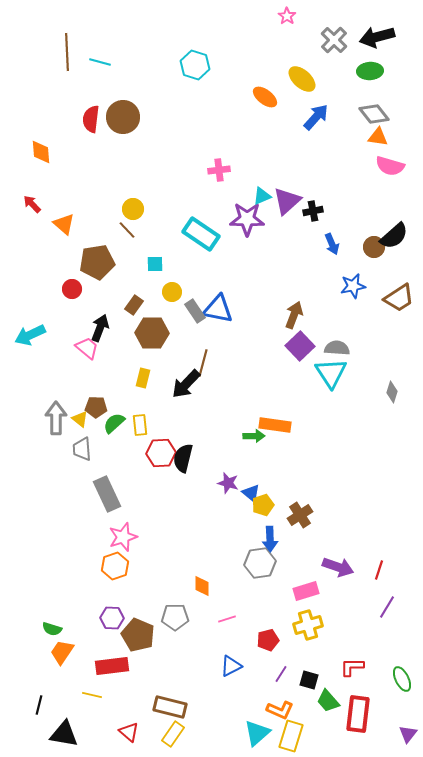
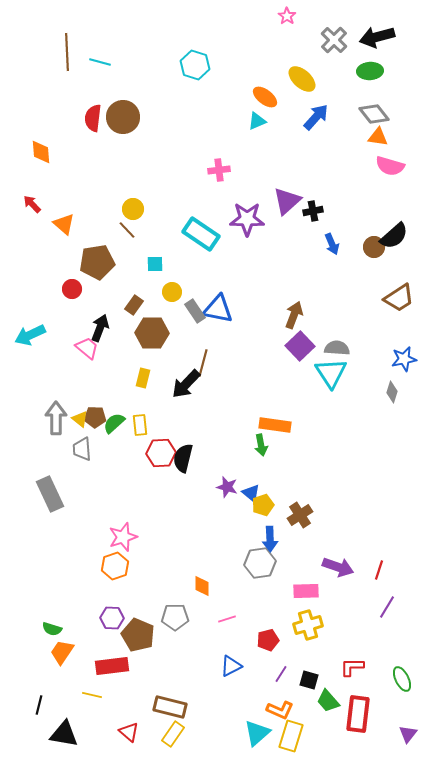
red semicircle at (91, 119): moved 2 px right, 1 px up
cyan triangle at (262, 196): moved 5 px left, 75 px up
blue star at (353, 286): moved 51 px right, 73 px down
brown pentagon at (96, 407): moved 1 px left, 10 px down
green arrow at (254, 436): moved 7 px right, 9 px down; rotated 80 degrees clockwise
purple star at (228, 483): moved 1 px left, 4 px down
gray rectangle at (107, 494): moved 57 px left
pink rectangle at (306, 591): rotated 15 degrees clockwise
